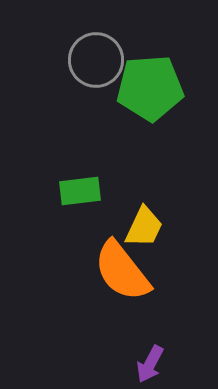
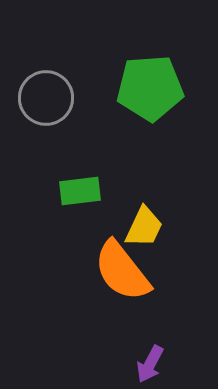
gray circle: moved 50 px left, 38 px down
